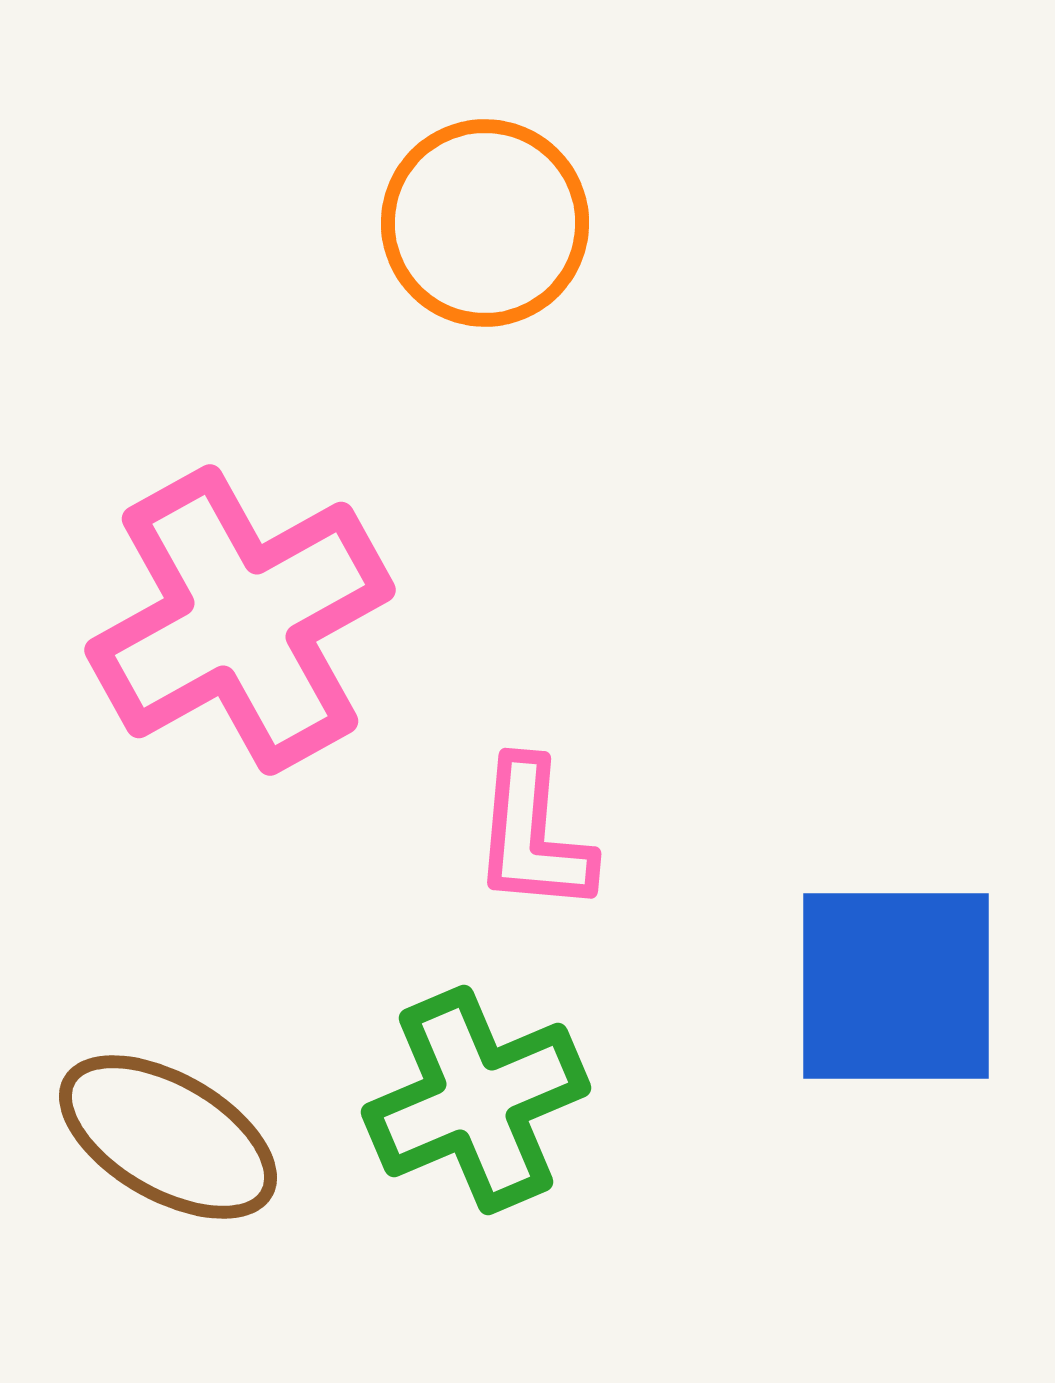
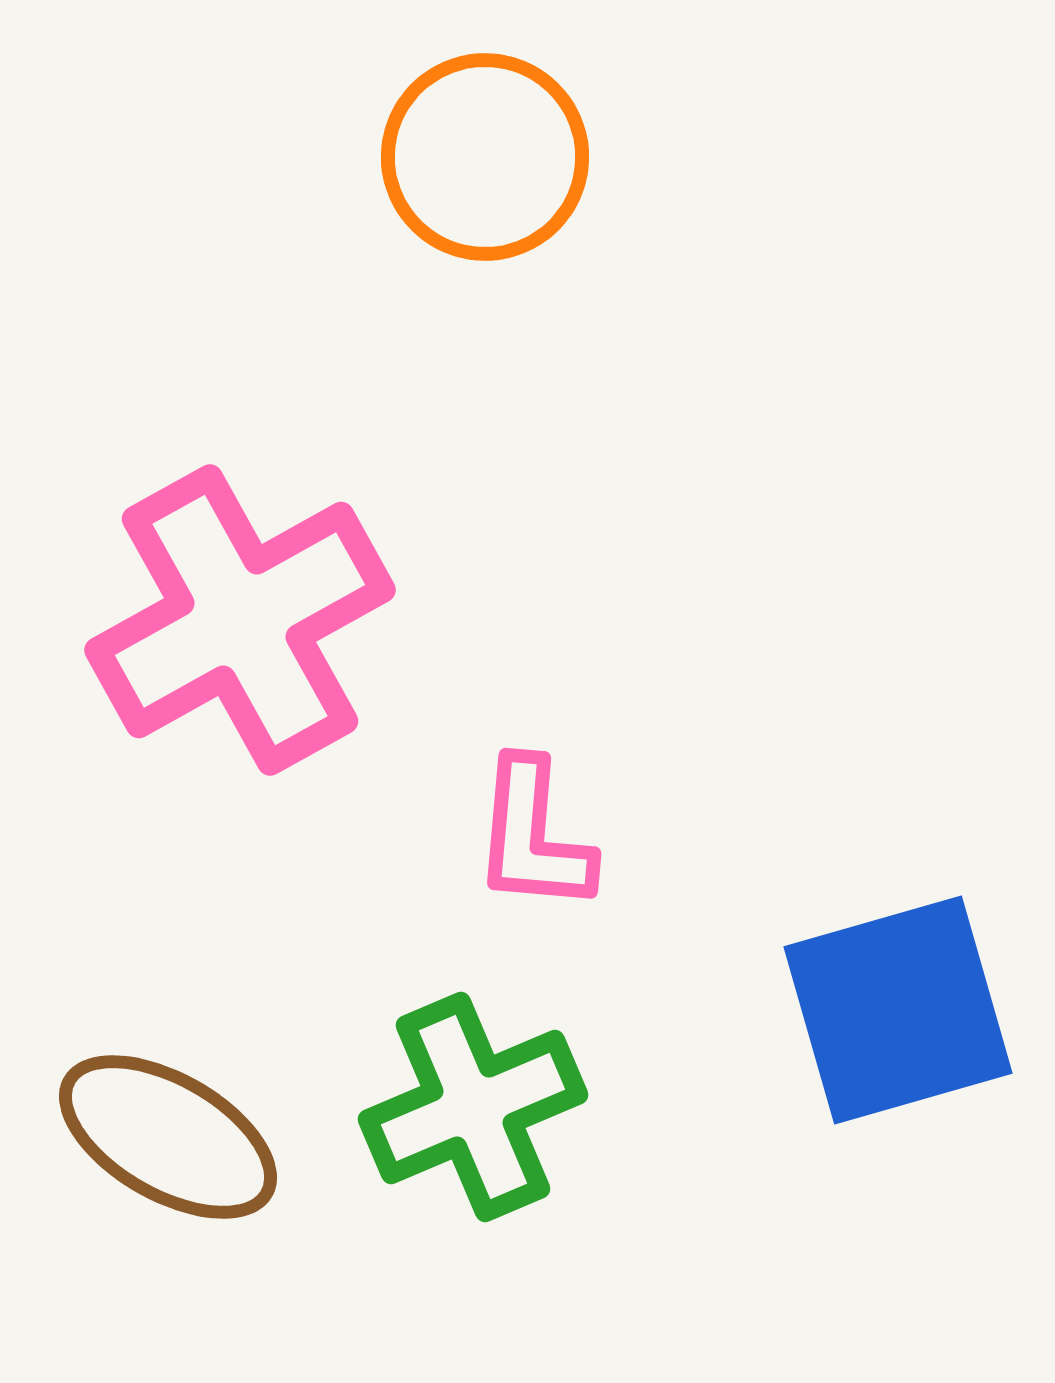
orange circle: moved 66 px up
blue square: moved 2 px right, 24 px down; rotated 16 degrees counterclockwise
green cross: moved 3 px left, 7 px down
